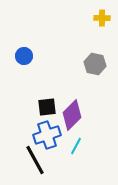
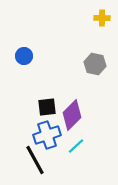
cyan line: rotated 18 degrees clockwise
